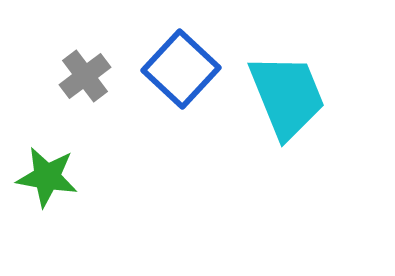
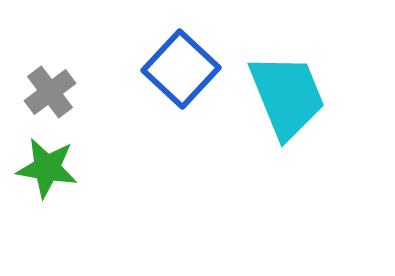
gray cross: moved 35 px left, 16 px down
green star: moved 9 px up
